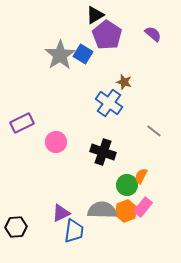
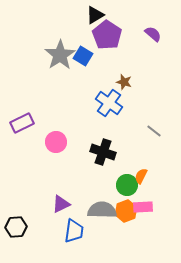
blue square: moved 2 px down
pink rectangle: rotated 48 degrees clockwise
purple triangle: moved 9 px up
